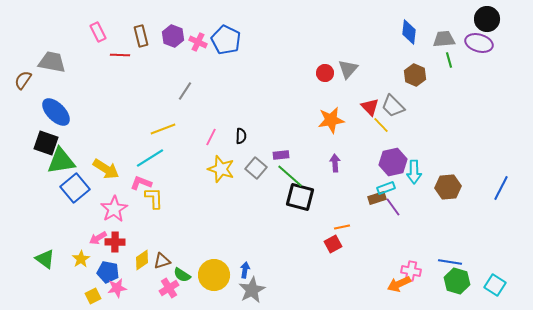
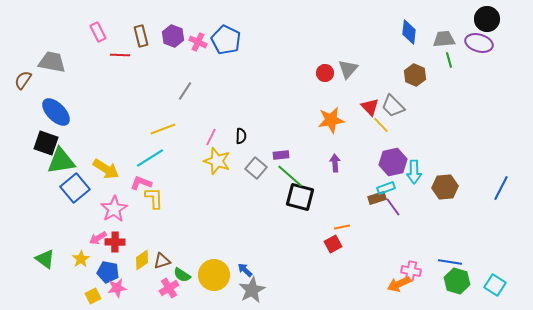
yellow star at (221, 169): moved 4 px left, 8 px up
brown hexagon at (448, 187): moved 3 px left
blue arrow at (245, 270): rotated 56 degrees counterclockwise
